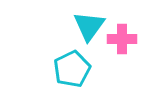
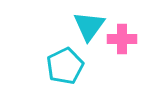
cyan pentagon: moved 7 px left, 3 px up
